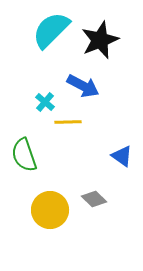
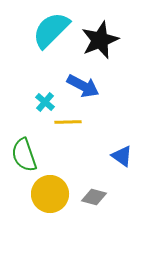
gray diamond: moved 2 px up; rotated 30 degrees counterclockwise
yellow circle: moved 16 px up
